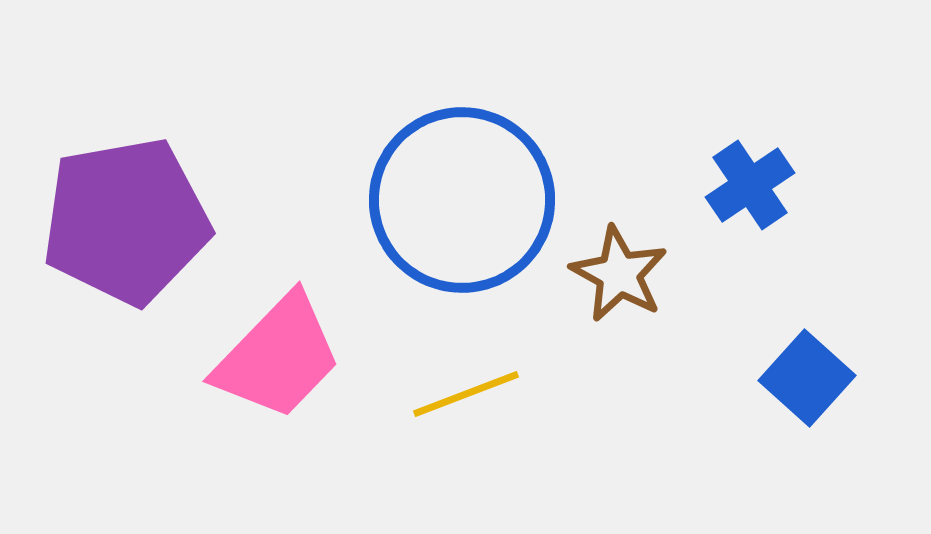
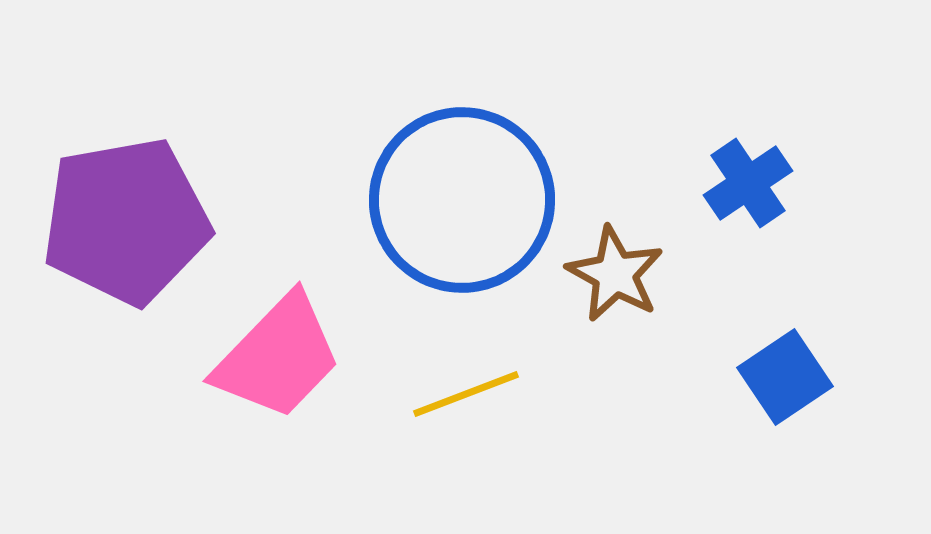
blue cross: moved 2 px left, 2 px up
brown star: moved 4 px left
blue square: moved 22 px left, 1 px up; rotated 14 degrees clockwise
